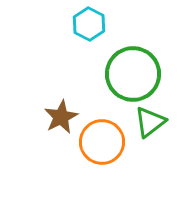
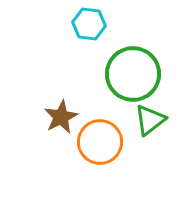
cyan hexagon: rotated 20 degrees counterclockwise
green triangle: moved 2 px up
orange circle: moved 2 px left
